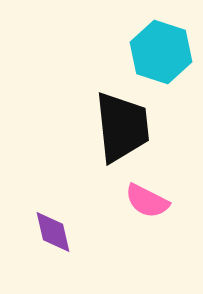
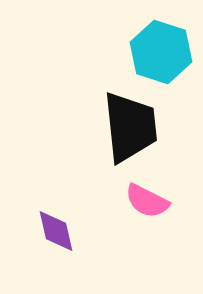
black trapezoid: moved 8 px right
purple diamond: moved 3 px right, 1 px up
